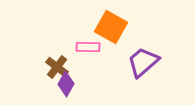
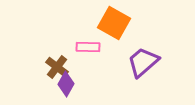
orange square: moved 3 px right, 4 px up
